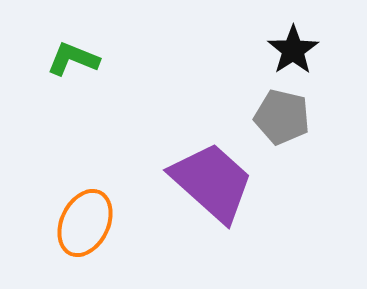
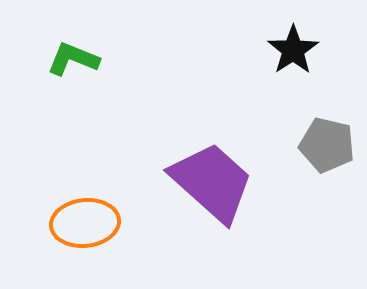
gray pentagon: moved 45 px right, 28 px down
orange ellipse: rotated 58 degrees clockwise
